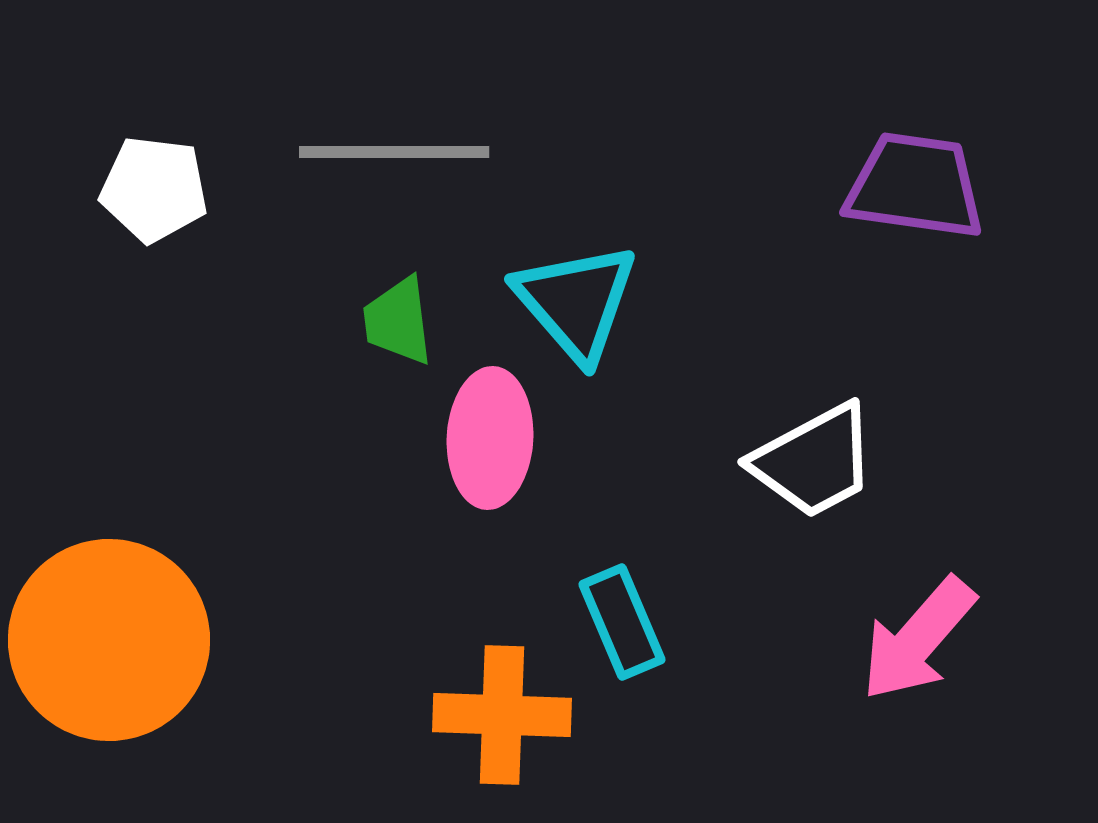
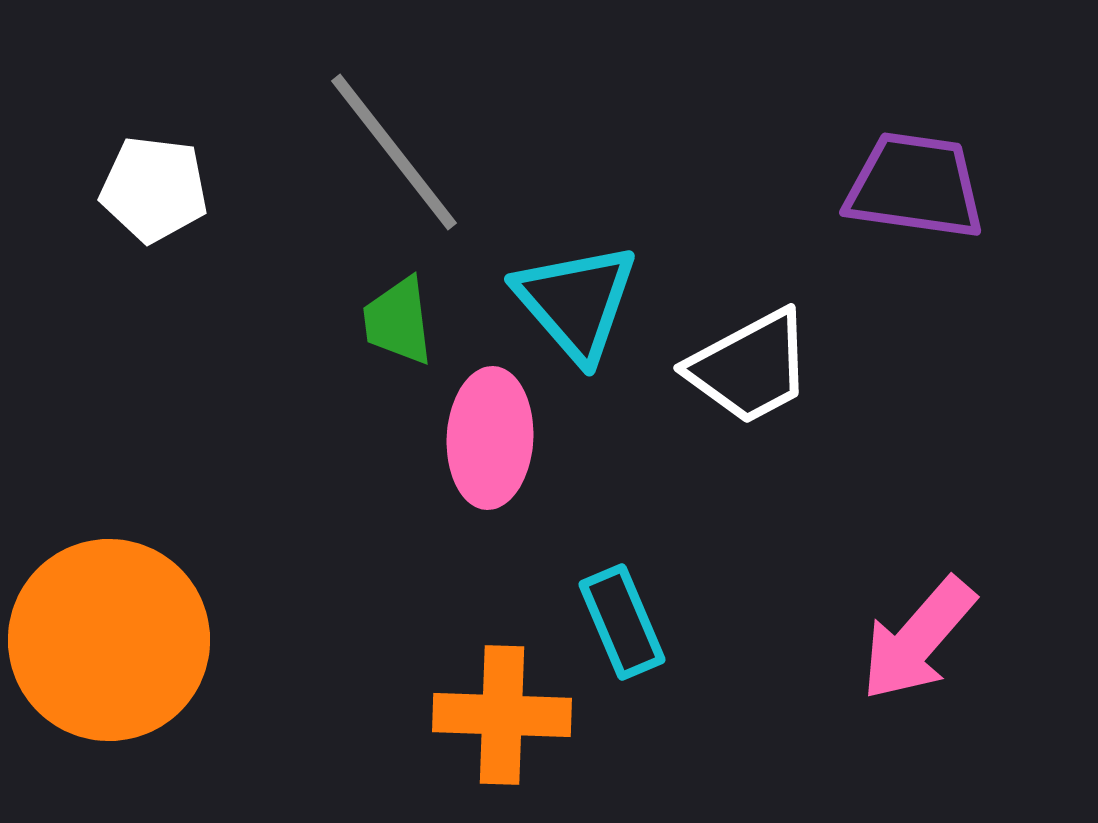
gray line: rotated 52 degrees clockwise
white trapezoid: moved 64 px left, 94 px up
